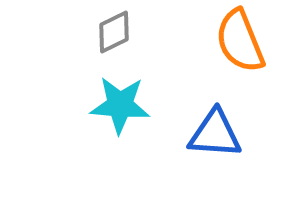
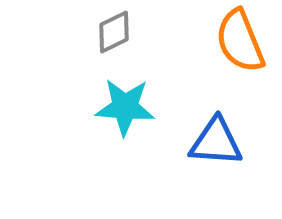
cyan star: moved 5 px right, 2 px down
blue triangle: moved 1 px right, 8 px down
